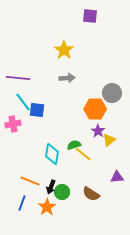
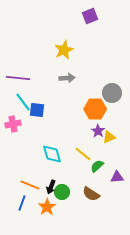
purple square: rotated 28 degrees counterclockwise
yellow star: rotated 12 degrees clockwise
yellow triangle: moved 3 px up; rotated 16 degrees clockwise
green semicircle: moved 23 px right, 21 px down; rotated 24 degrees counterclockwise
cyan diamond: rotated 25 degrees counterclockwise
orange line: moved 4 px down
